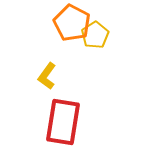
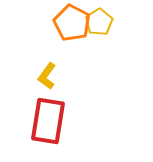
yellow pentagon: moved 4 px right, 13 px up
red rectangle: moved 15 px left, 1 px up
